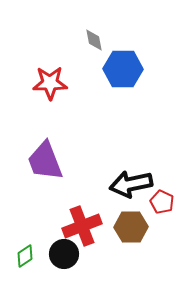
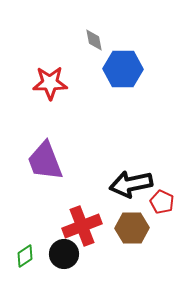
brown hexagon: moved 1 px right, 1 px down
